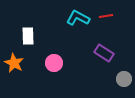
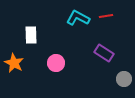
white rectangle: moved 3 px right, 1 px up
pink circle: moved 2 px right
